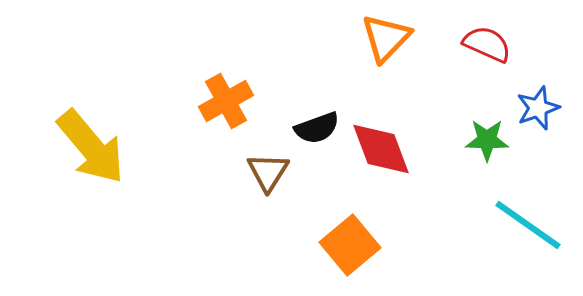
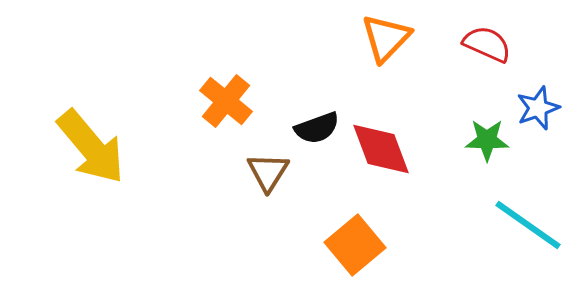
orange cross: rotated 22 degrees counterclockwise
orange square: moved 5 px right
